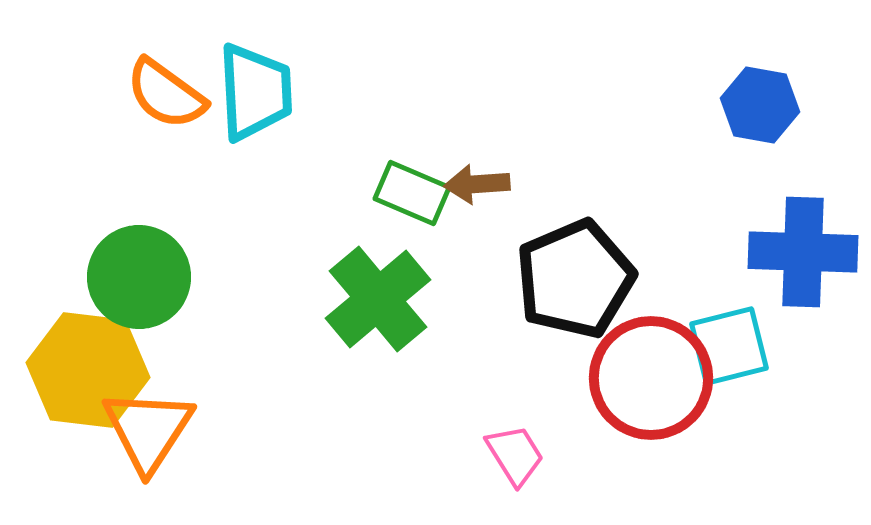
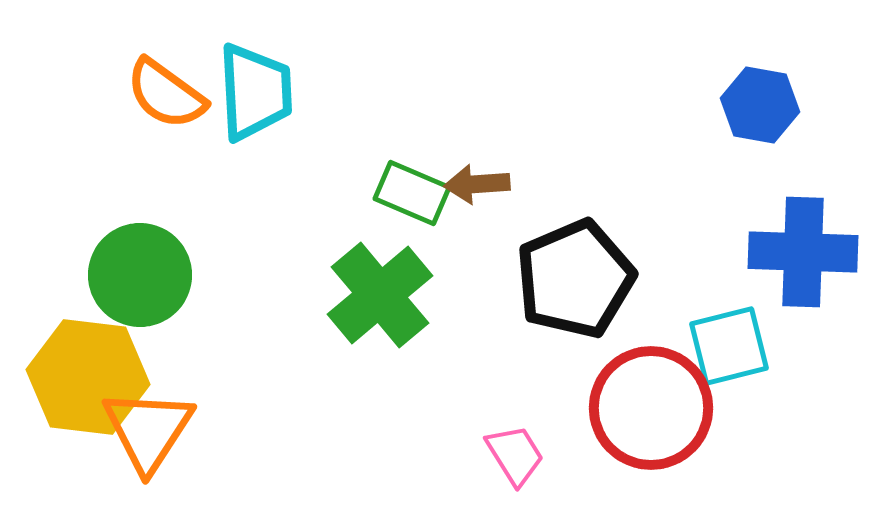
green circle: moved 1 px right, 2 px up
green cross: moved 2 px right, 4 px up
yellow hexagon: moved 7 px down
red circle: moved 30 px down
